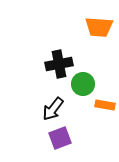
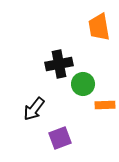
orange trapezoid: rotated 76 degrees clockwise
orange rectangle: rotated 12 degrees counterclockwise
black arrow: moved 19 px left
